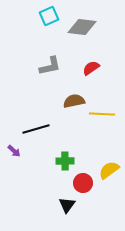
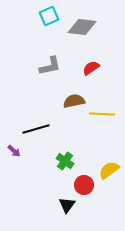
green cross: rotated 36 degrees clockwise
red circle: moved 1 px right, 2 px down
